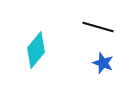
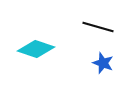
cyan diamond: moved 1 px up; rotated 69 degrees clockwise
